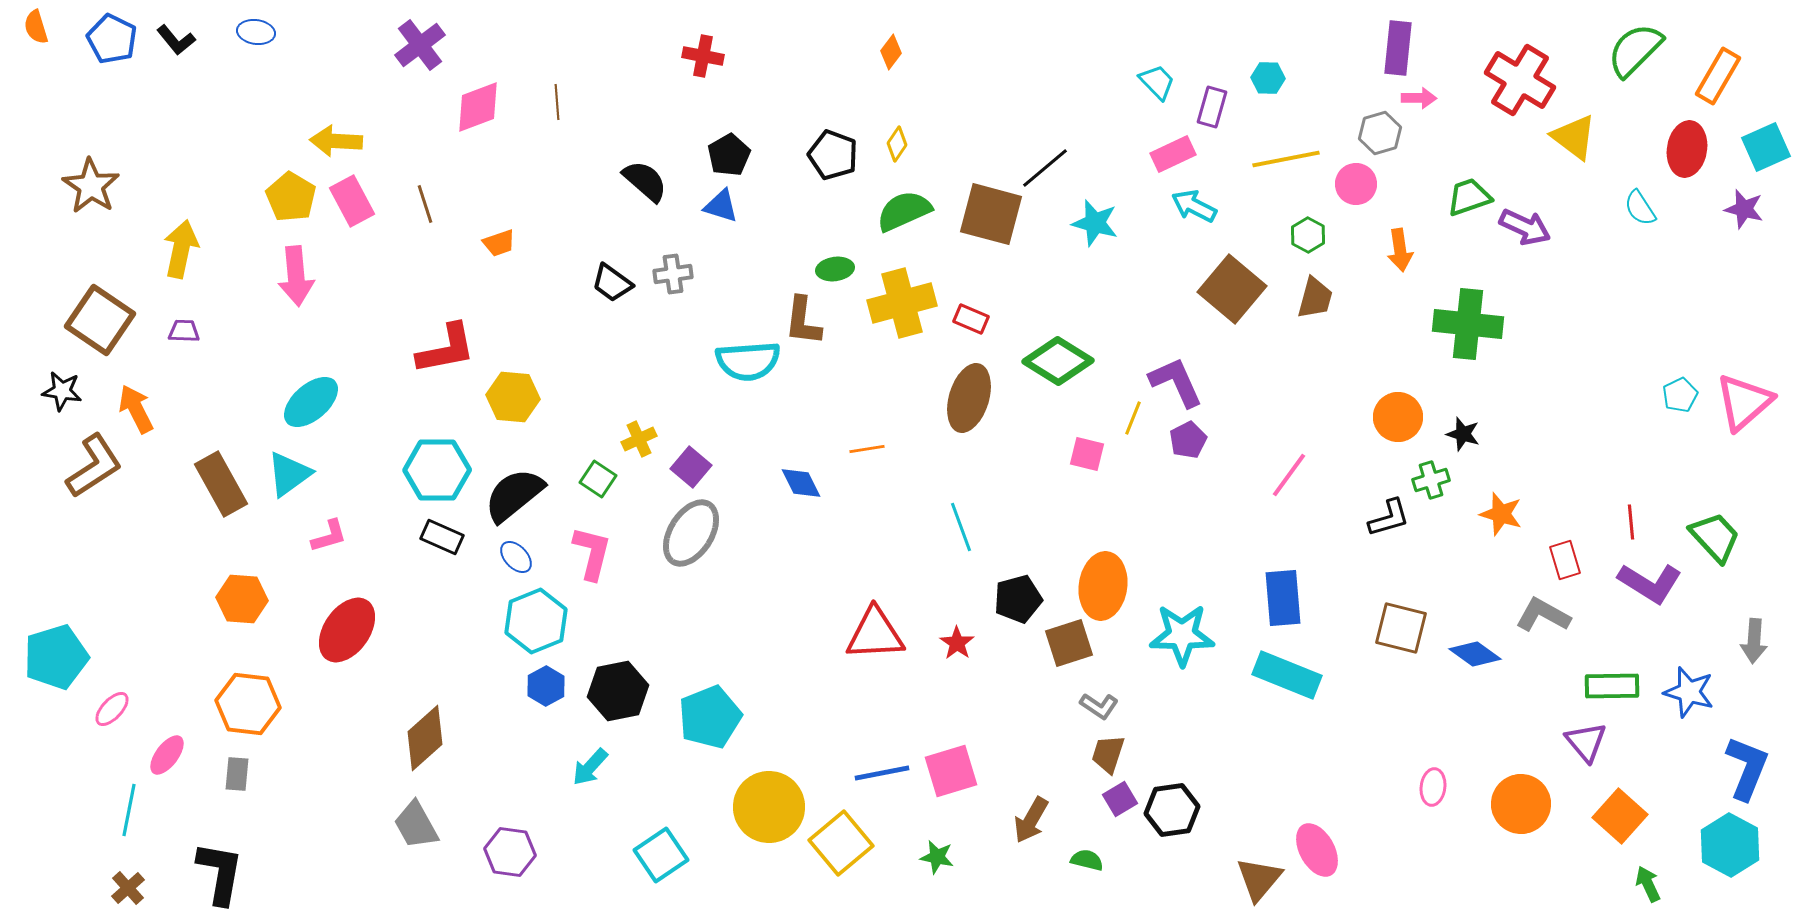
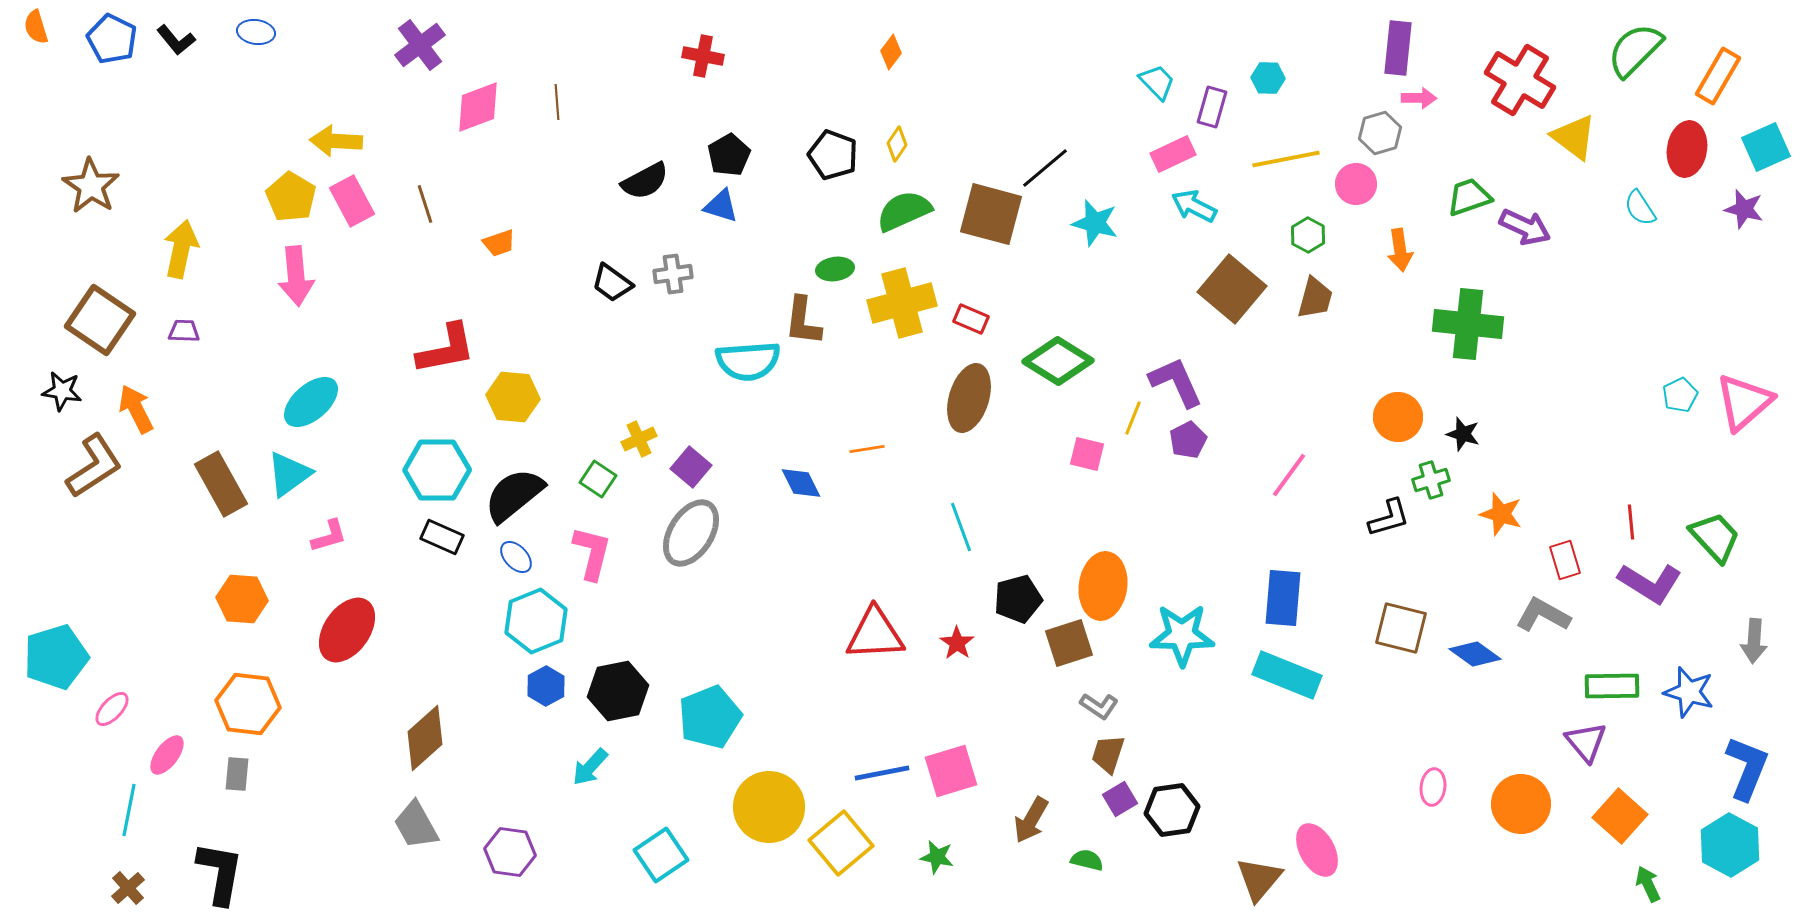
black semicircle at (645, 181): rotated 111 degrees clockwise
blue rectangle at (1283, 598): rotated 10 degrees clockwise
